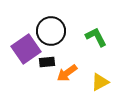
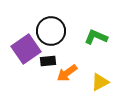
green L-shape: rotated 40 degrees counterclockwise
black rectangle: moved 1 px right, 1 px up
